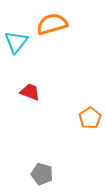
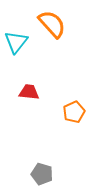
orange semicircle: rotated 64 degrees clockwise
red trapezoid: moved 1 px left; rotated 15 degrees counterclockwise
orange pentagon: moved 16 px left, 6 px up; rotated 10 degrees clockwise
